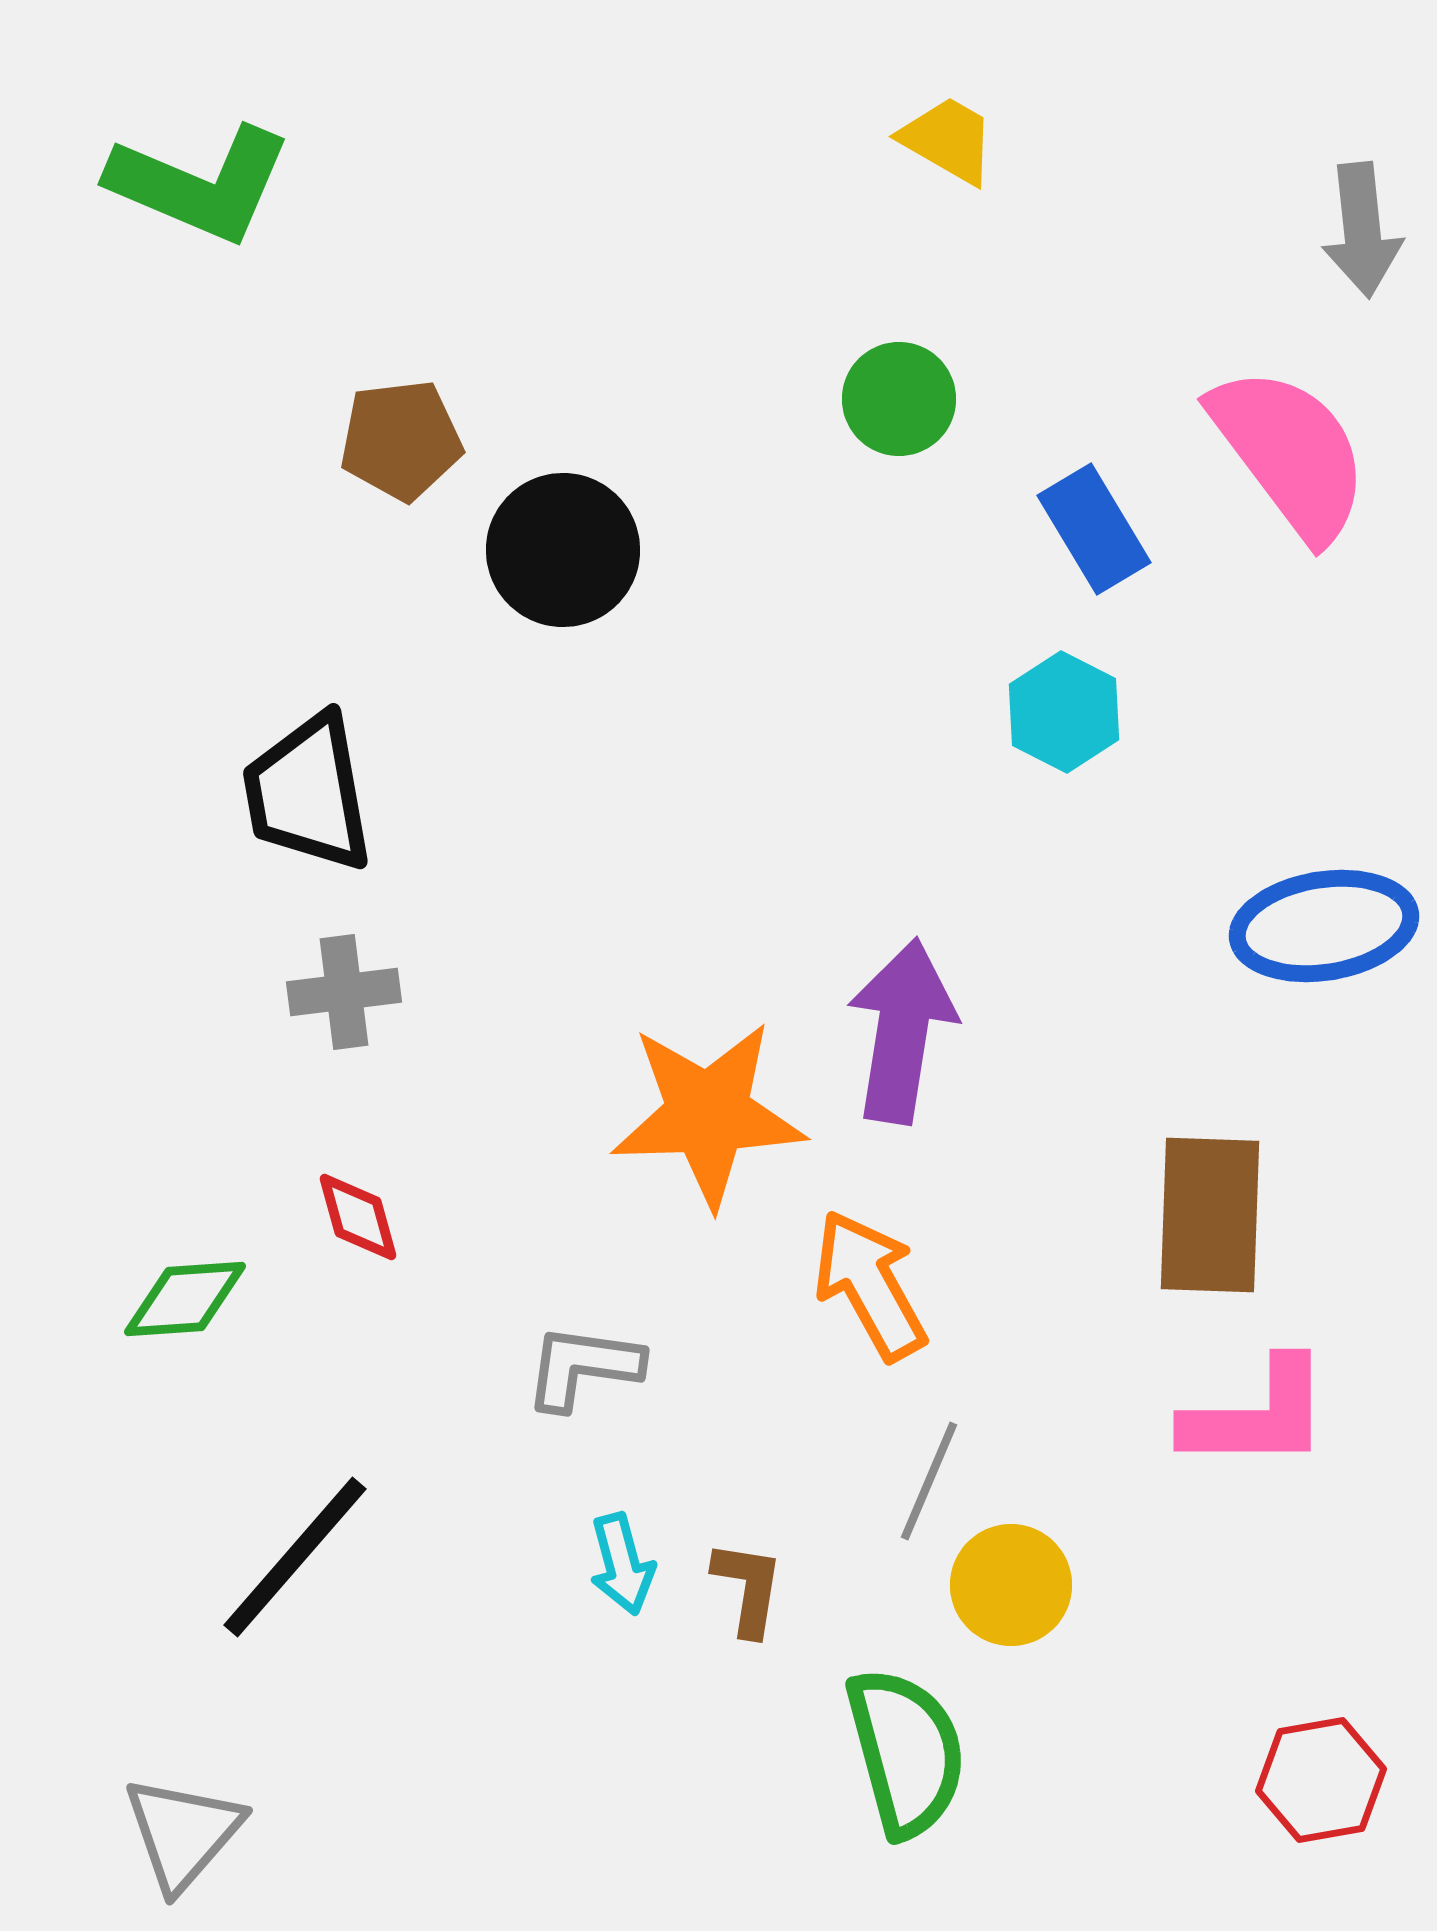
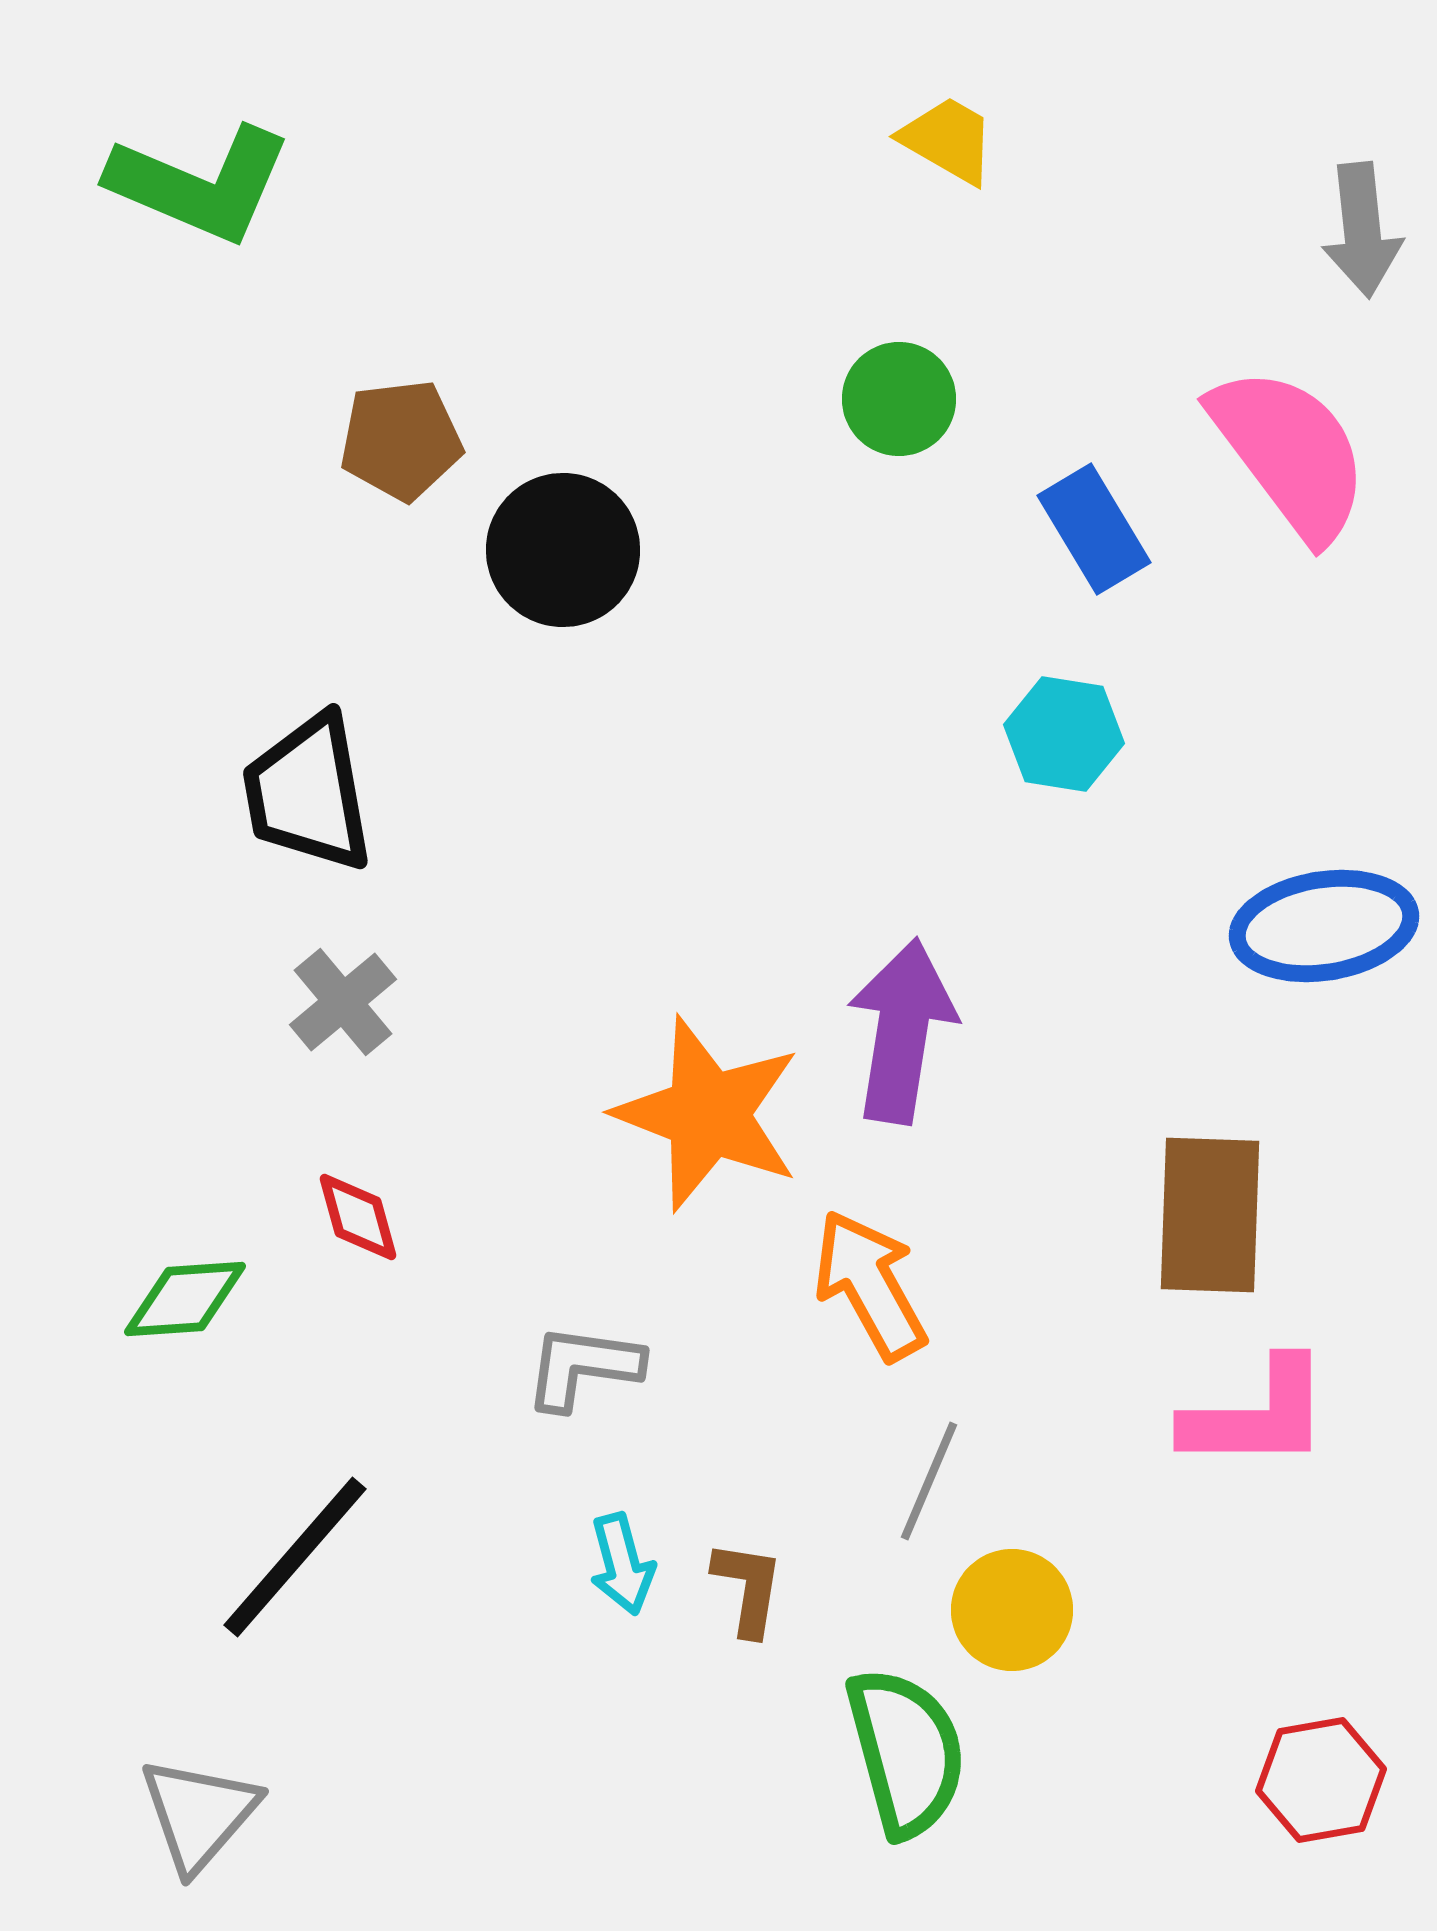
cyan hexagon: moved 22 px down; rotated 18 degrees counterclockwise
gray cross: moved 1 px left, 10 px down; rotated 33 degrees counterclockwise
orange star: rotated 23 degrees clockwise
yellow circle: moved 1 px right, 25 px down
gray triangle: moved 16 px right, 19 px up
